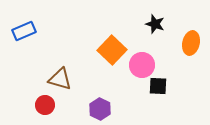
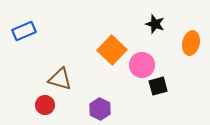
black square: rotated 18 degrees counterclockwise
